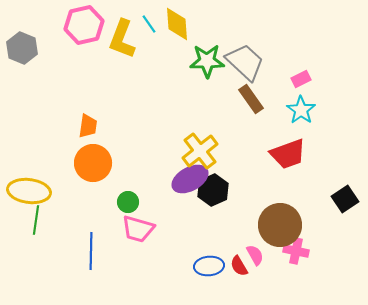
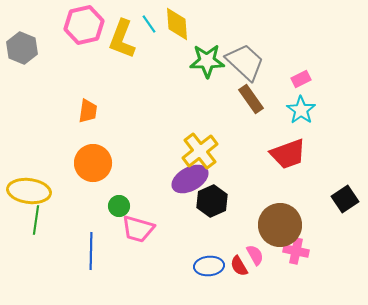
orange trapezoid: moved 15 px up
black hexagon: moved 1 px left, 11 px down
green circle: moved 9 px left, 4 px down
